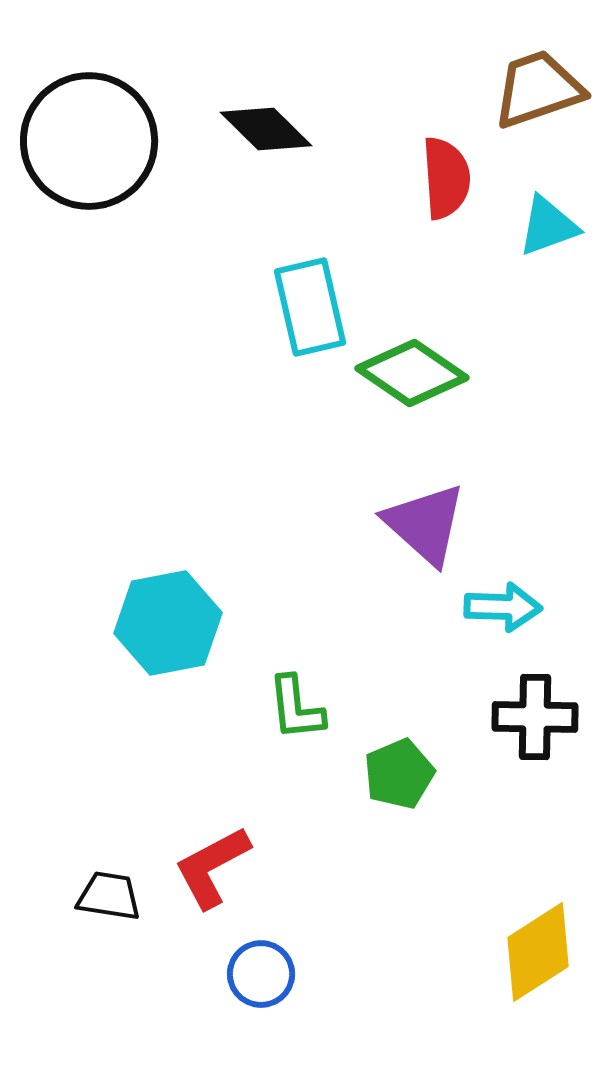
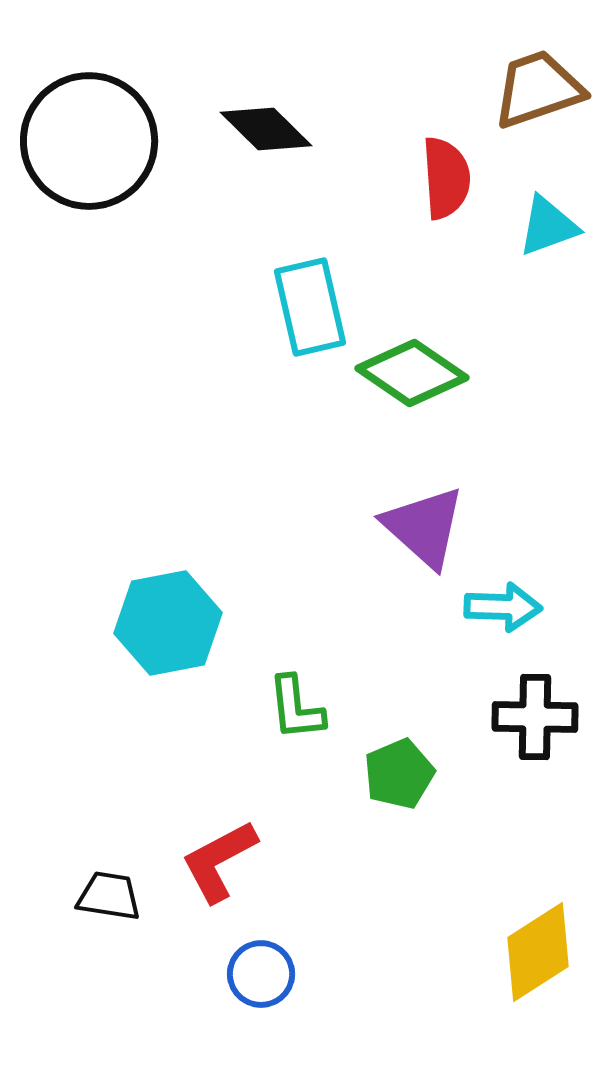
purple triangle: moved 1 px left, 3 px down
red L-shape: moved 7 px right, 6 px up
